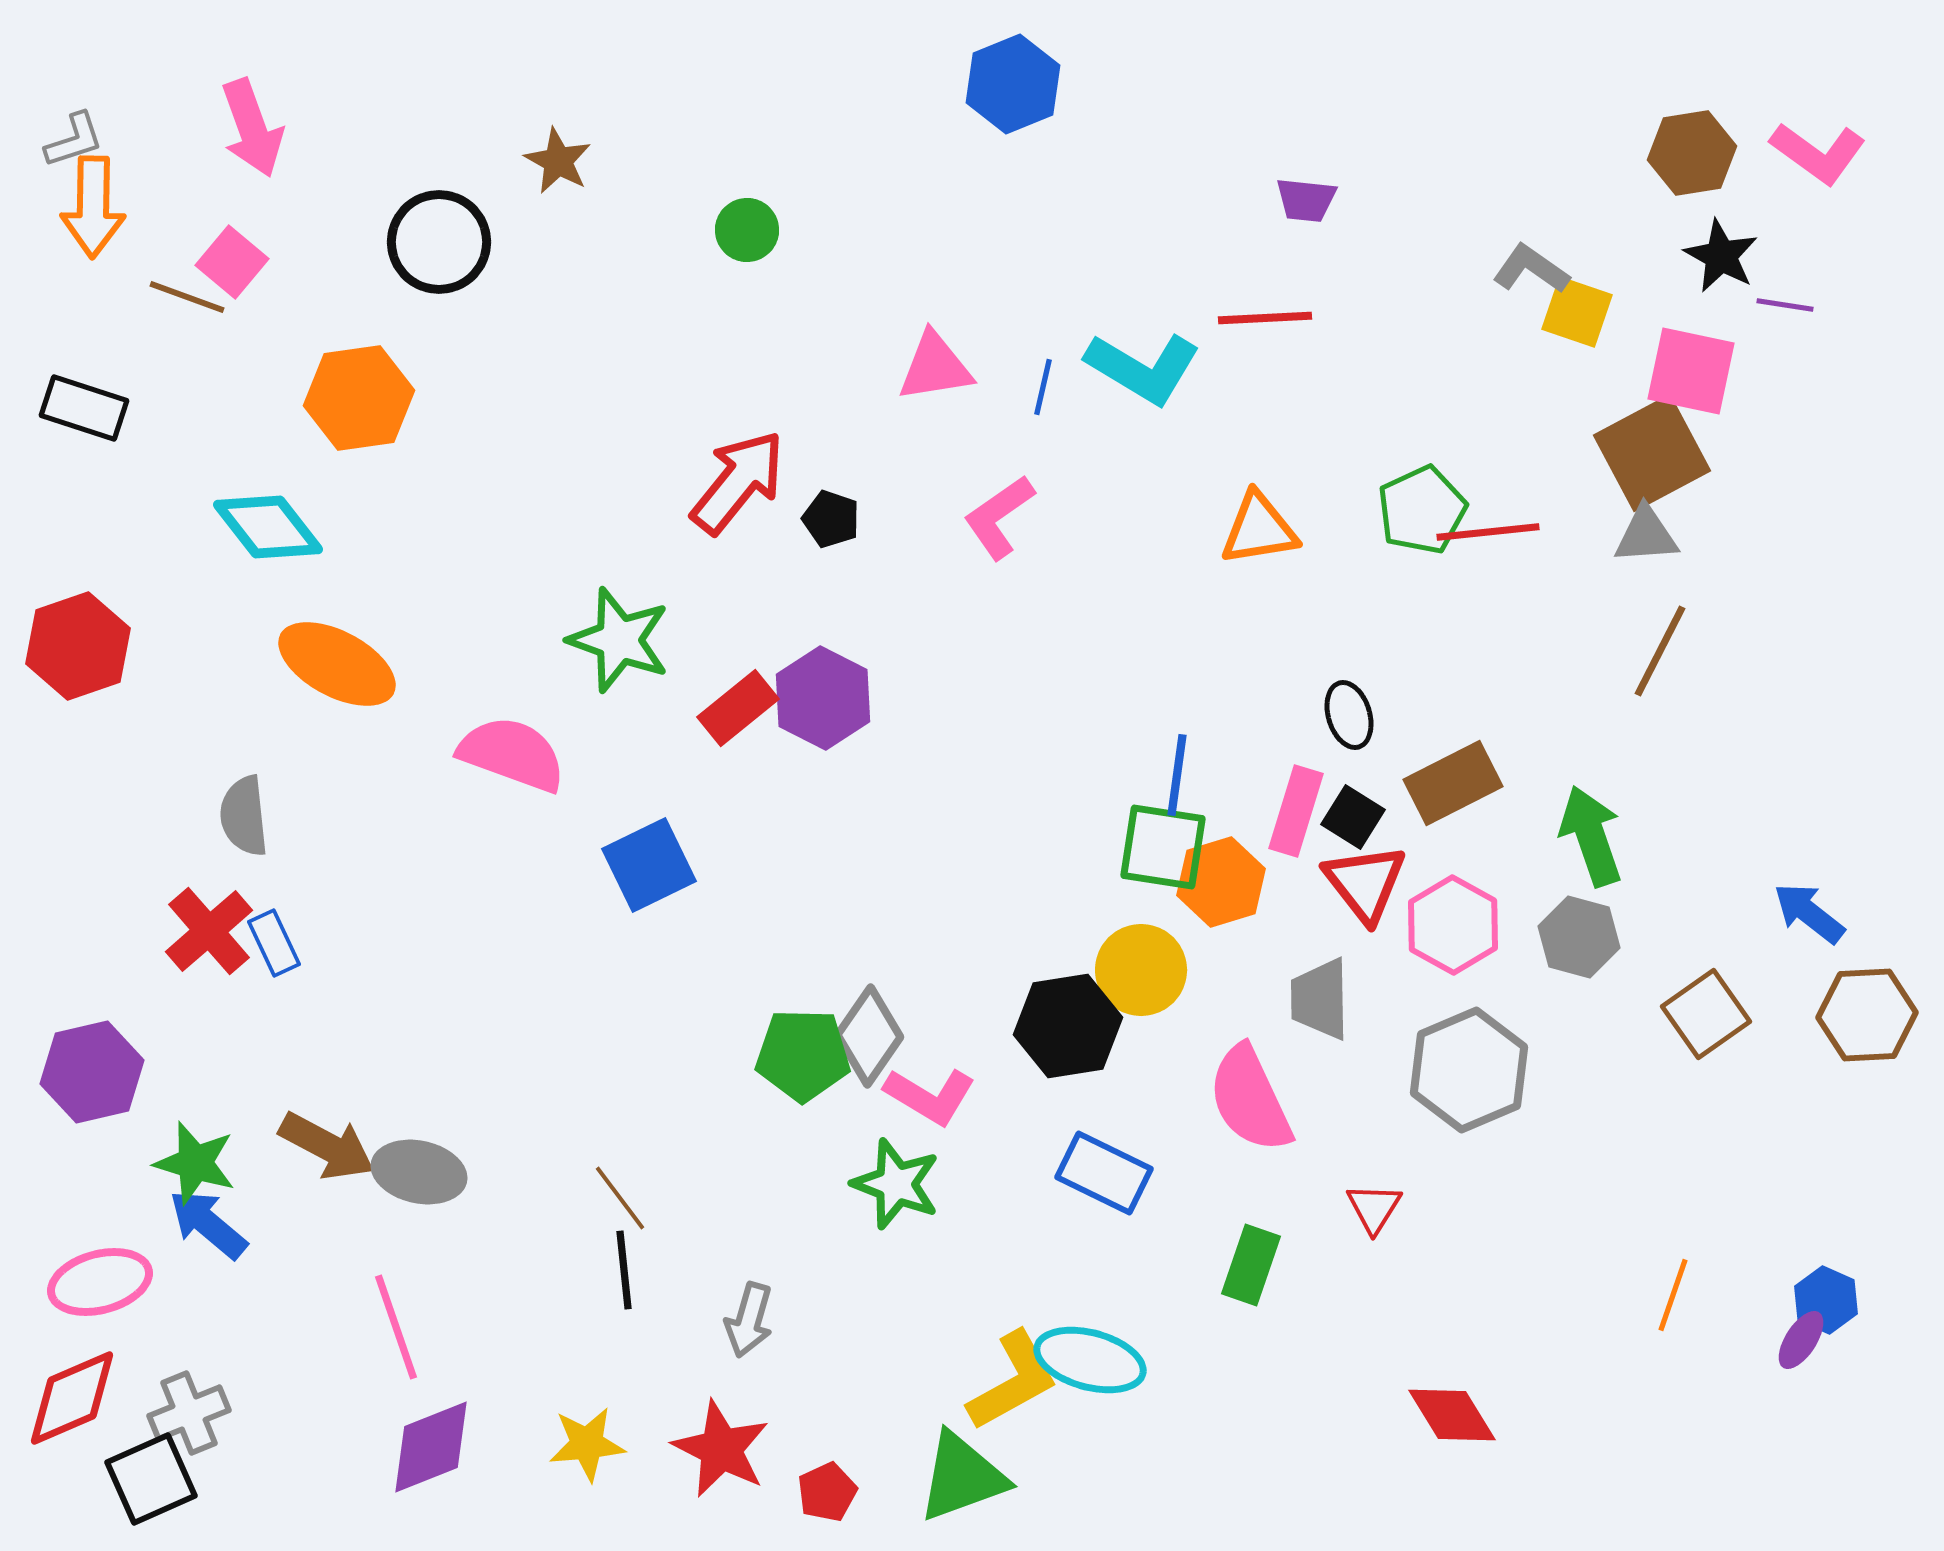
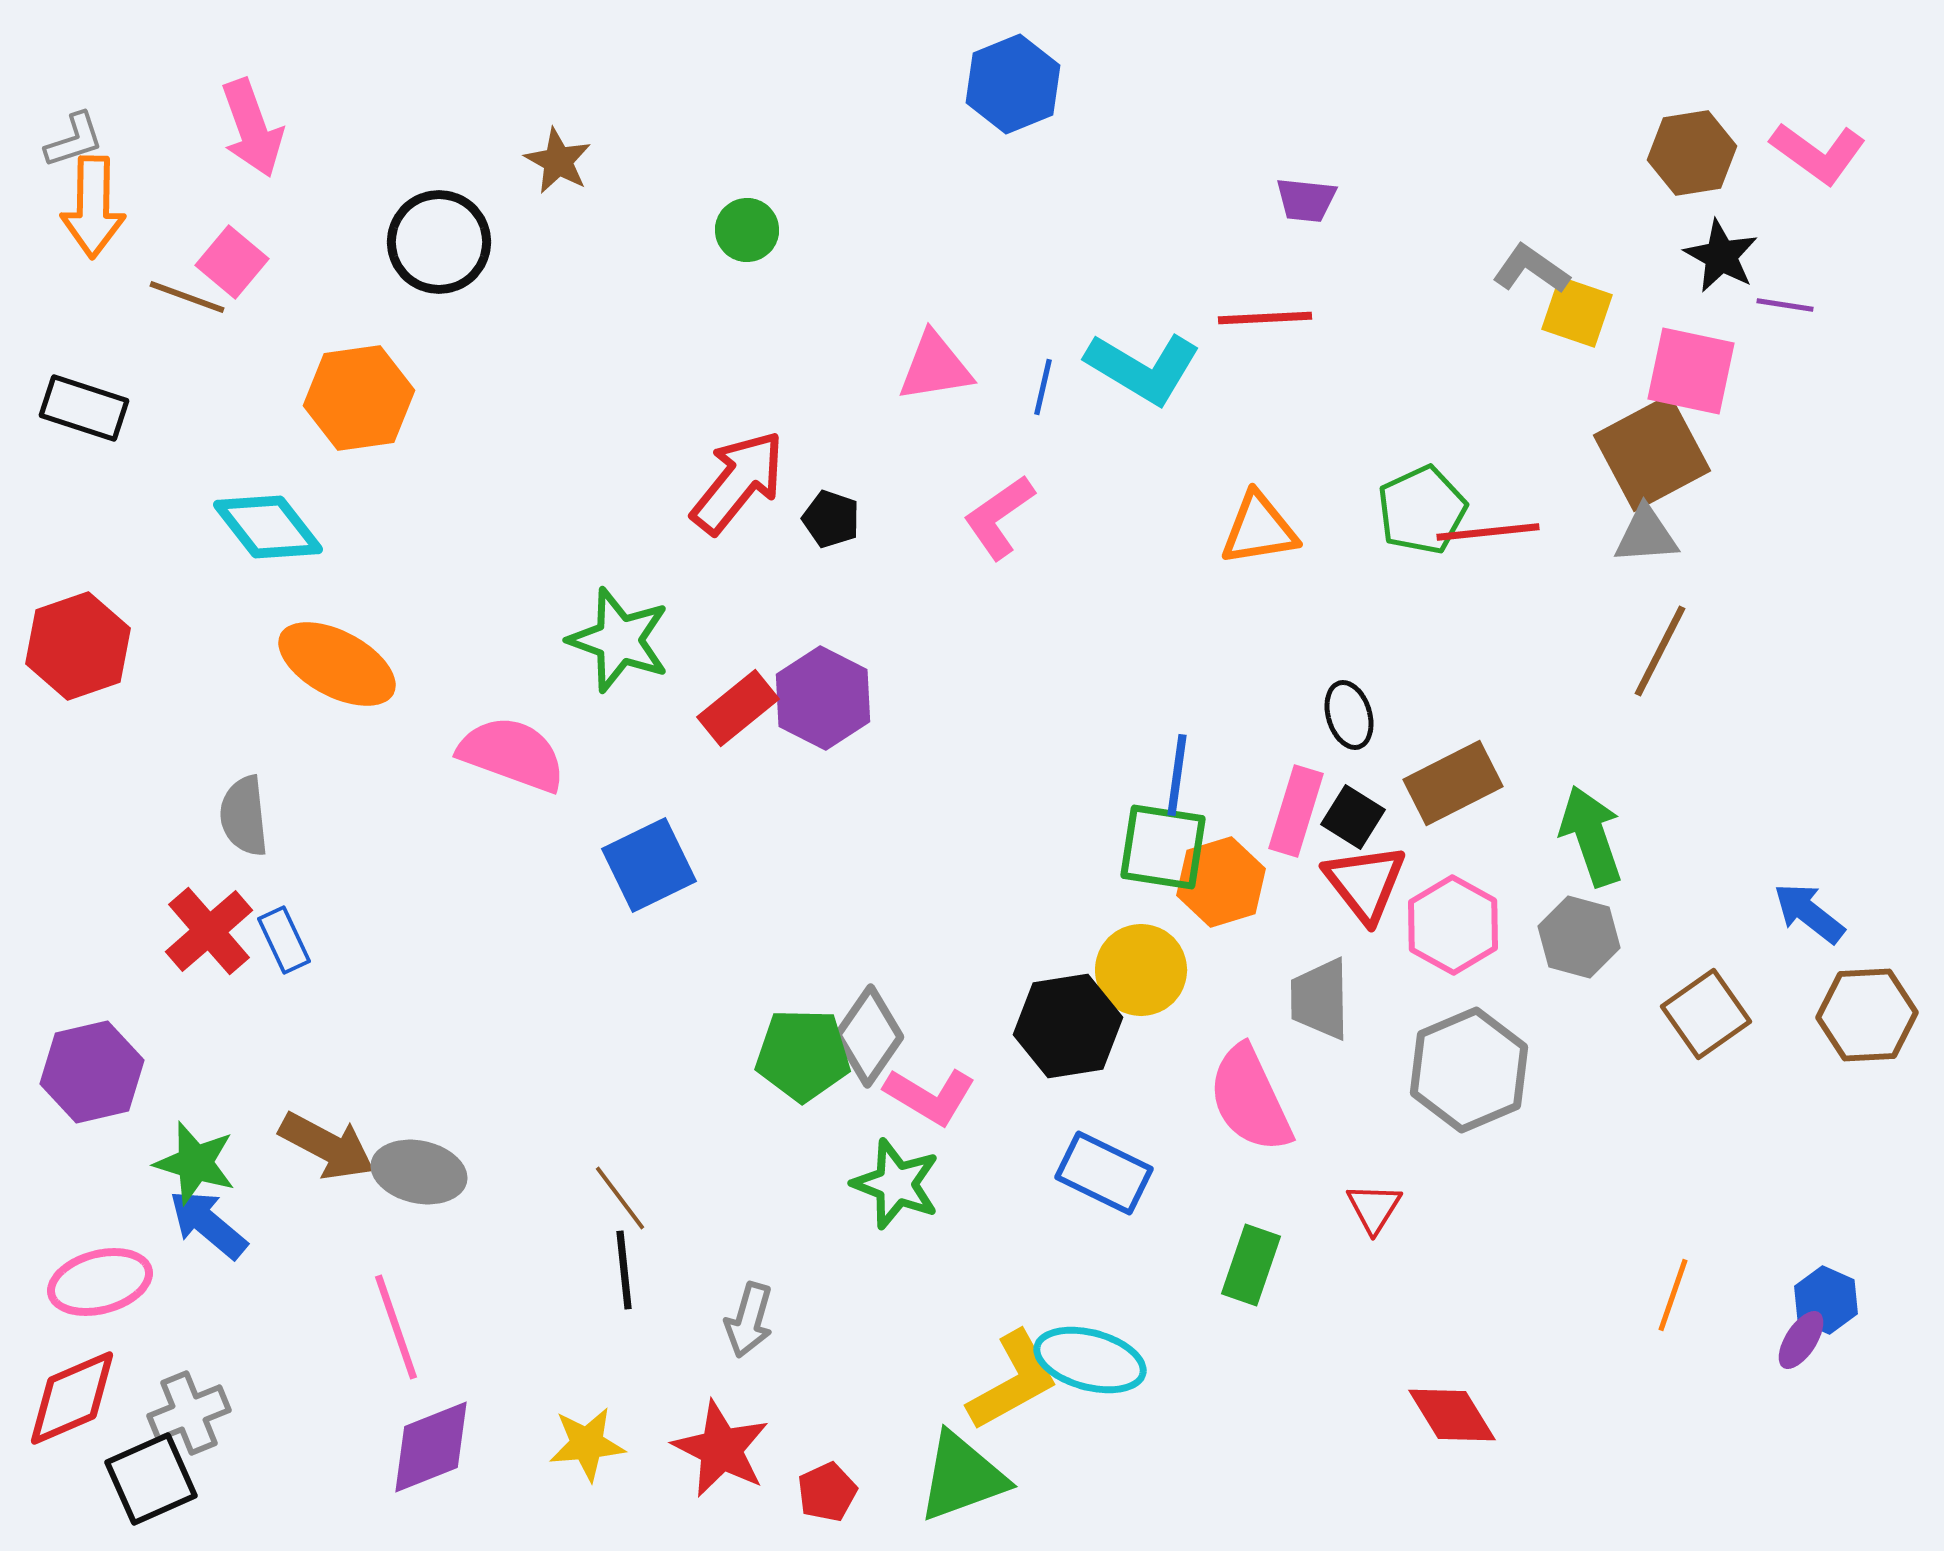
blue rectangle at (274, 943): moved 10 px right, 3 px up
